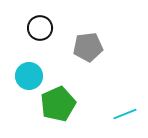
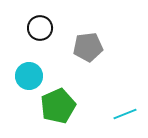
green pentagon: moved 2 px down
